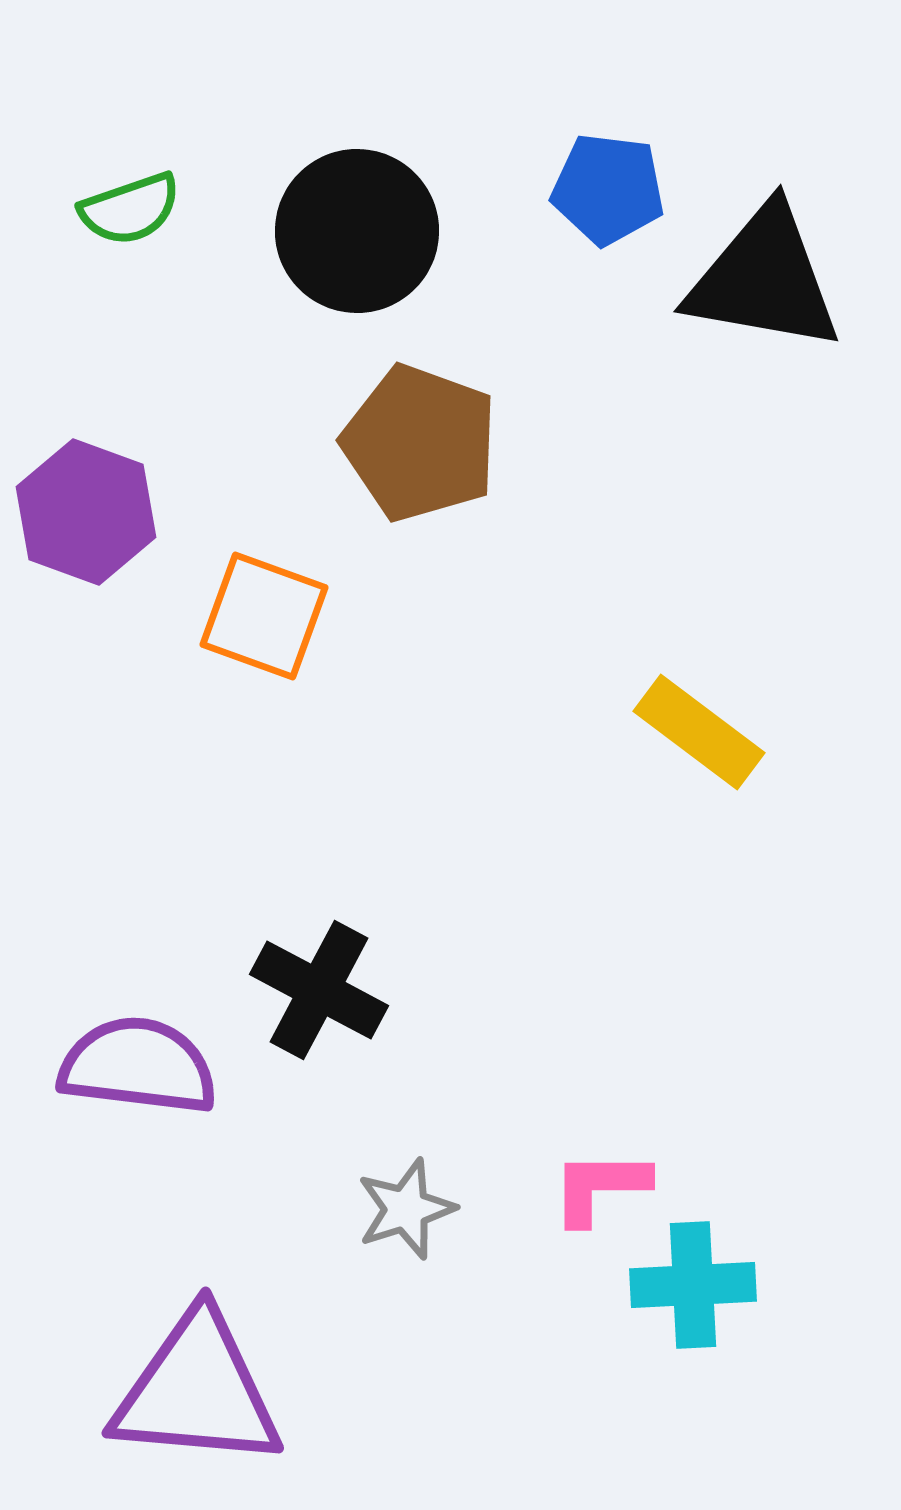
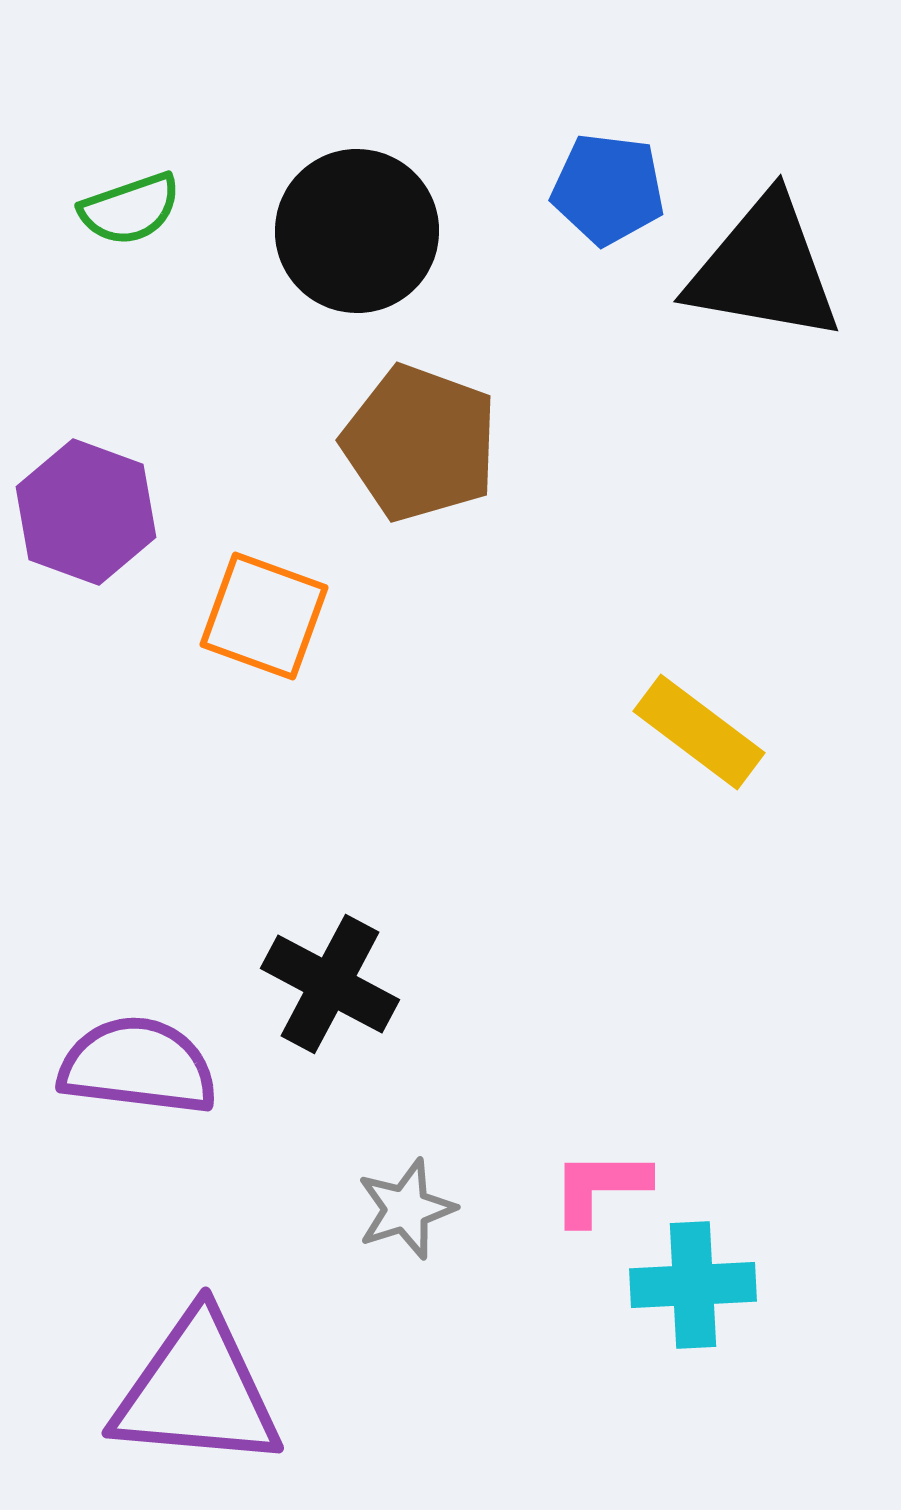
black triangle: moved 10 px up
black cross: moved 11 px right, 6 px up
